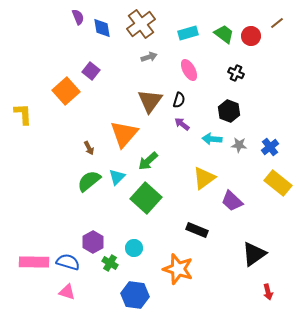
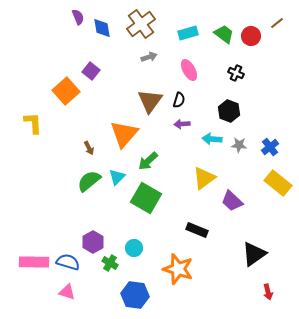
yellow L-shape: moved 10 px right, 9 px down
purple arrow: rotated 42 degrees counterclockwise
green square: rotated 12 degrees counterclockwise
